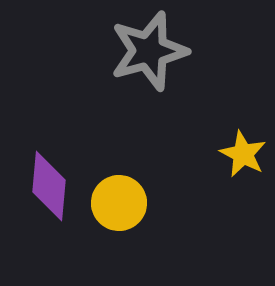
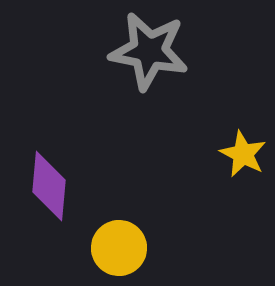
gray star: rotated 26 degrees clockwise
yellow circle: moved 45 px down
